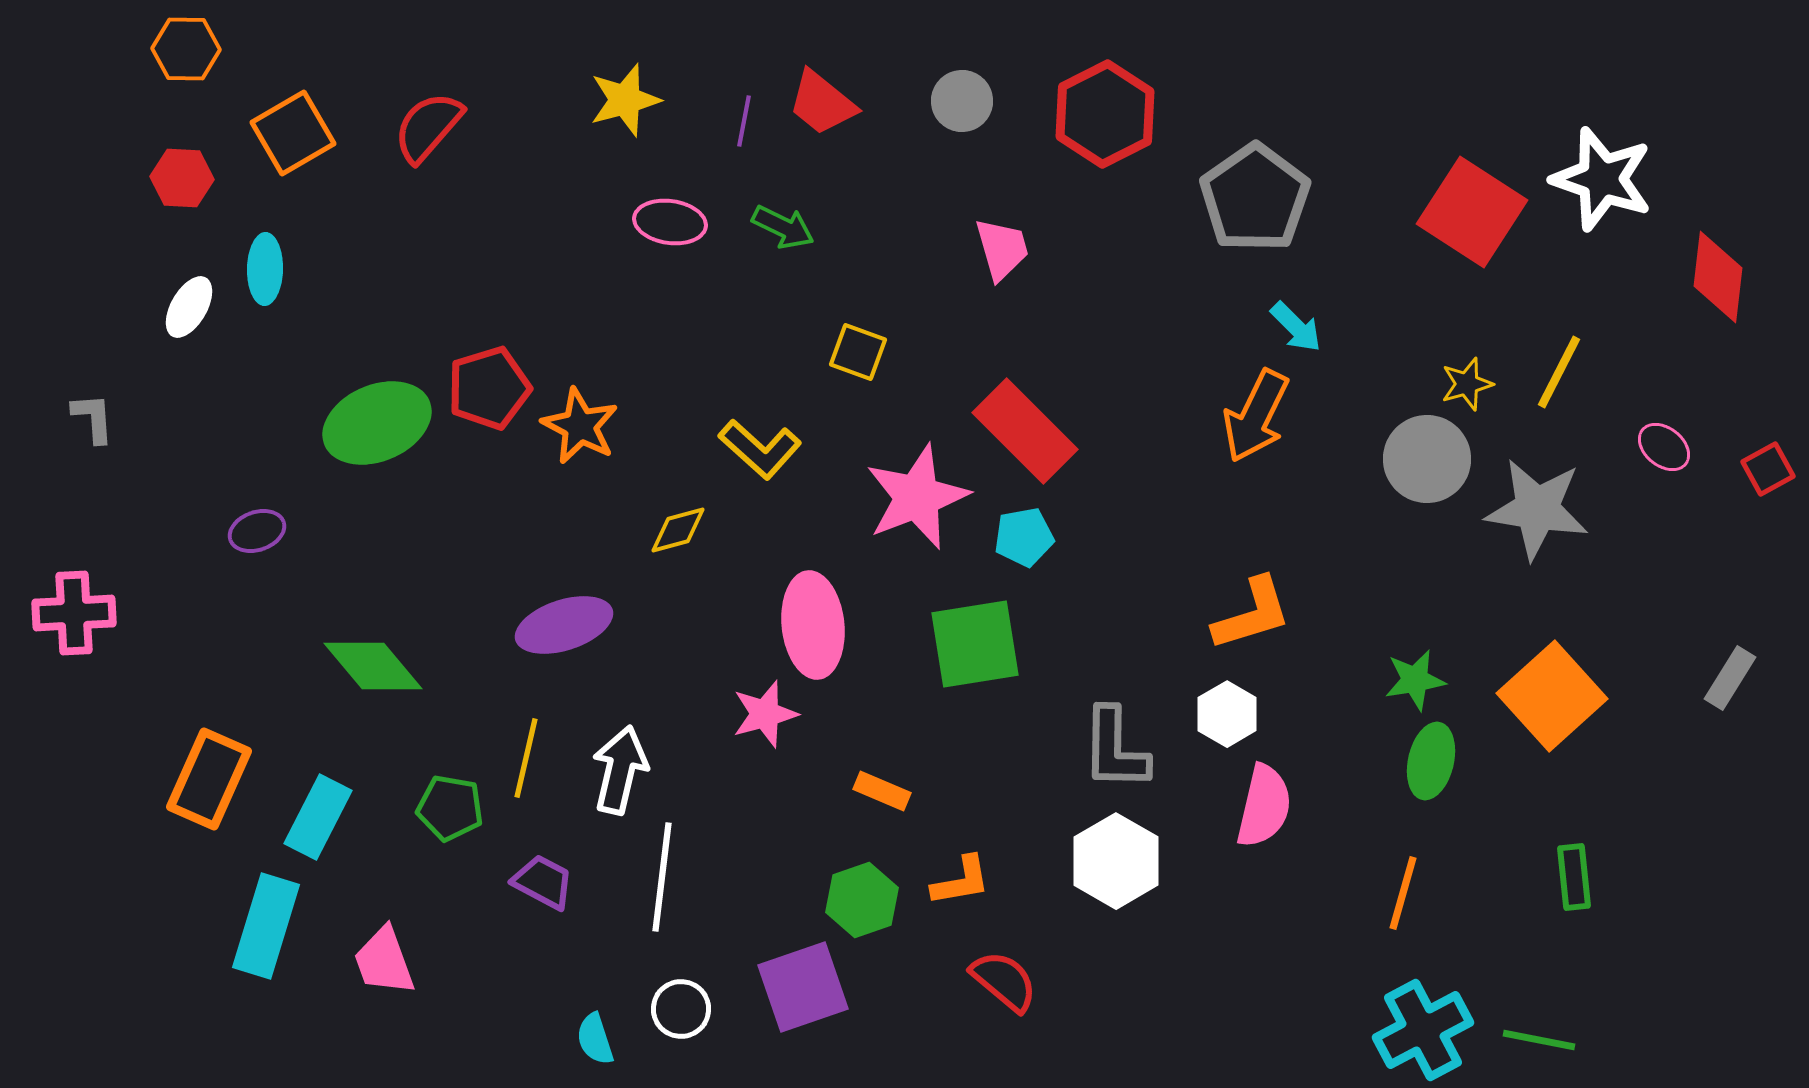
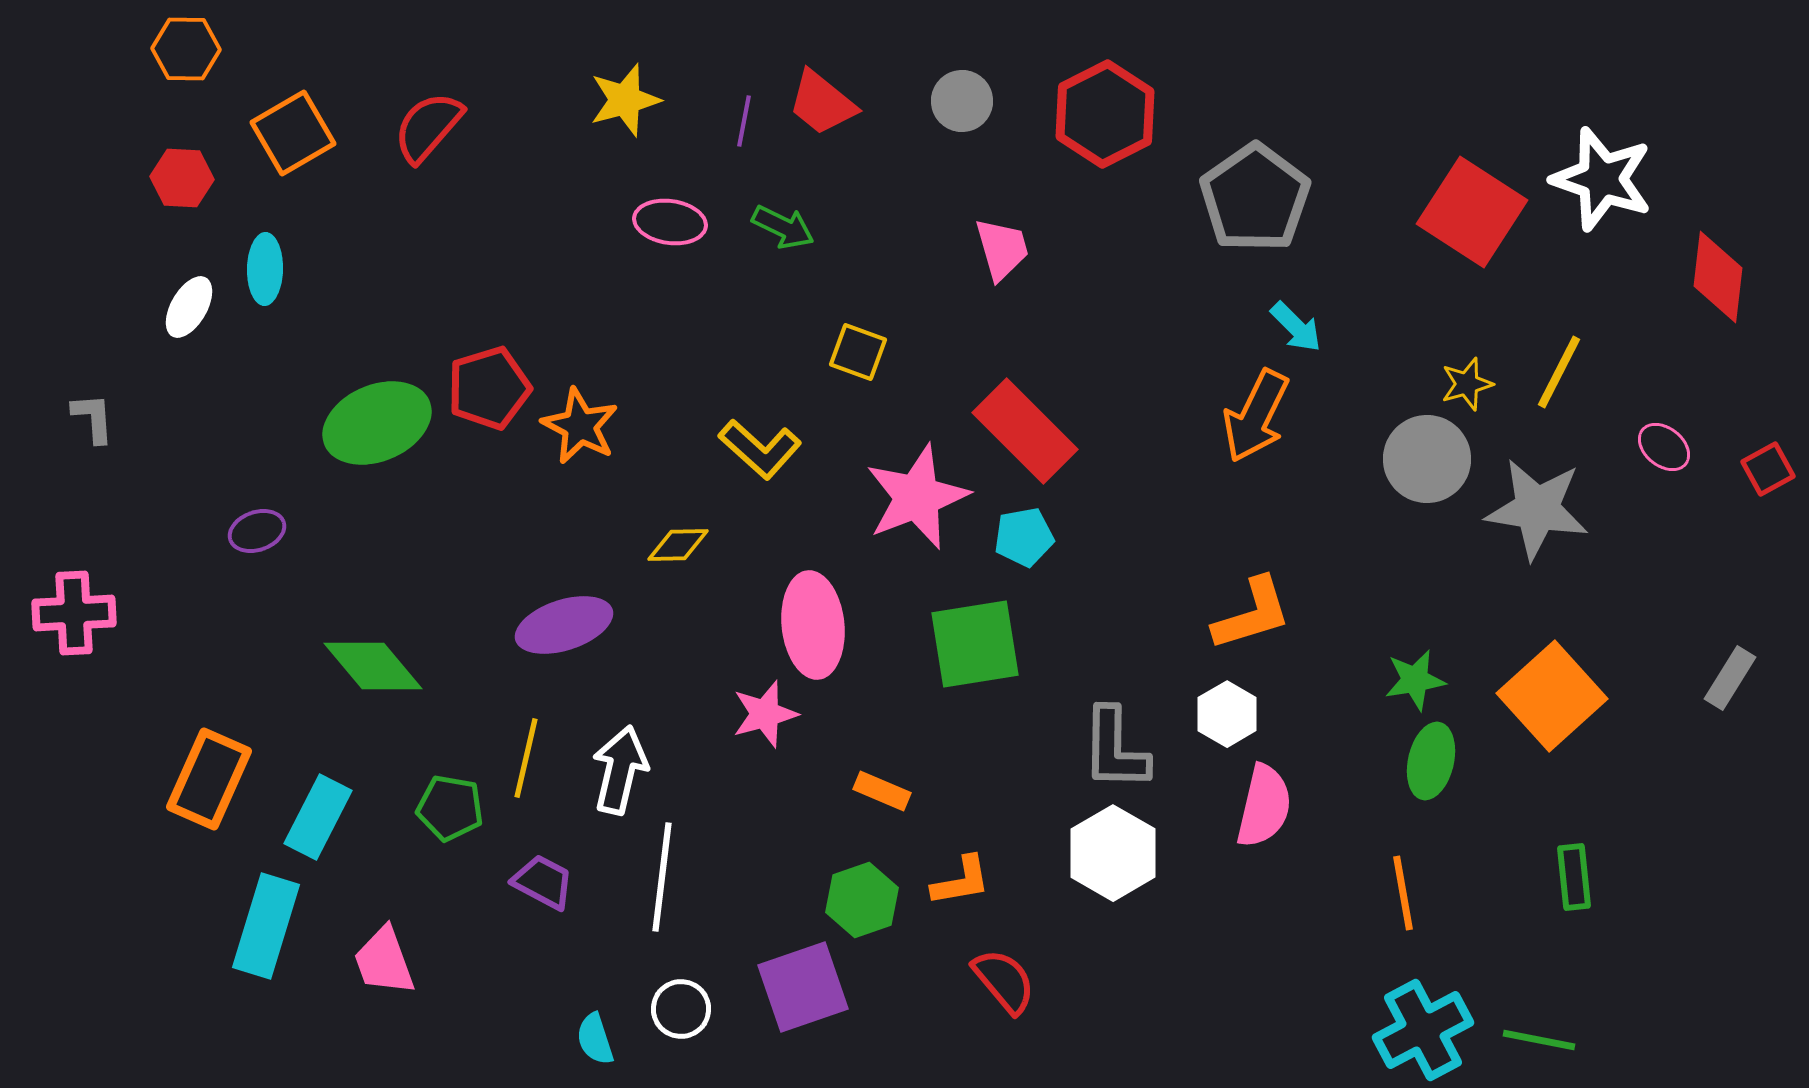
yellow diamond at (678, 530): moved 15 px down; rotated 14 degrees clockwise
white hexagon at (1116, 861): moved 3 px left, 8 px up
orange line at (1403, 893): rotated 26 degrees counterclockwise
red semicircle at (1004, 981): rotated 10 degrees clockwise
